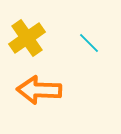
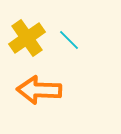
cyan line: moved 20 px left, 3 px up
